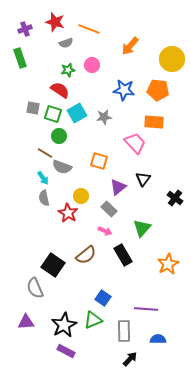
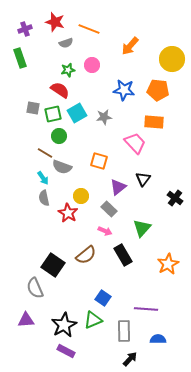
green square at (53, 114): rotated 30 degrees counterclockwise
purple triangle at (26, 322): moved 2 px up
